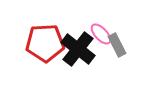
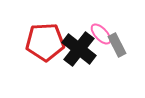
red pentagon: moved 1 px up
black cross: moved 1 px right
